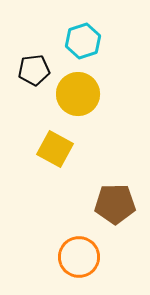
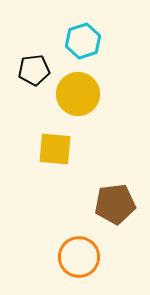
yellow square: rotated 24 degrees counterclockwise
brown pentagon: rotated 6 degrees counterclockwise
